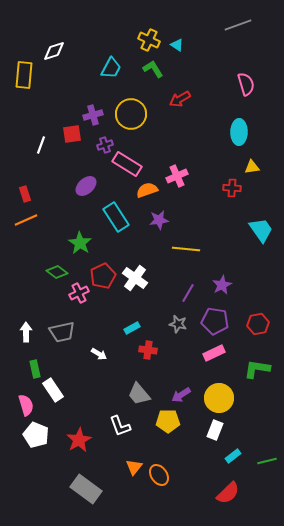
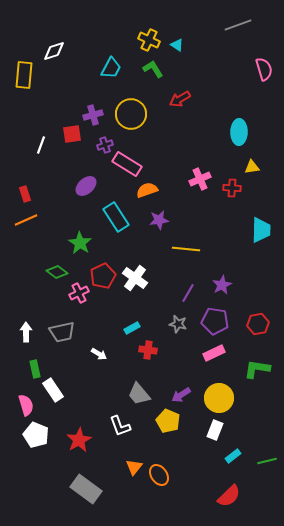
pink semicircle at (246, 84): moved 18 px right, 15 px up
pink cross at (177, 176): moved 23 px right, 3 px down
cyan trapezoid at (261, 230): rotated 36 degrees clockwise
yellow pentagon at (168, 421): rotated 25 degrees clockwise
red semicircle at (228, 493): moved 1 px right, 3 px down
